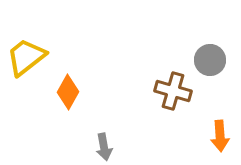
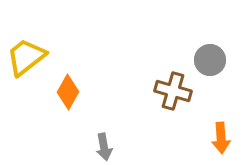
orange arrow: moved 1 px right, 2 px down
